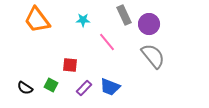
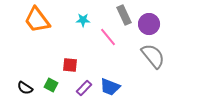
pink line: moved 1 px right, 5 px up
